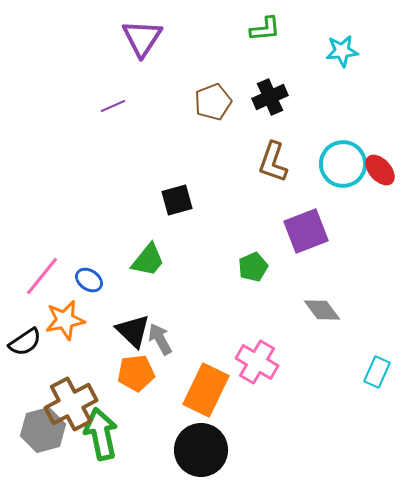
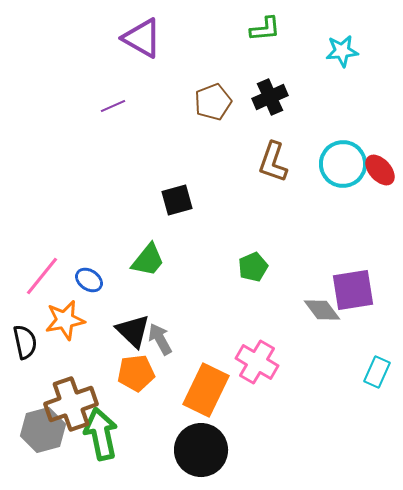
purple triangle: rotated 33 degrees counterclockwise
purple square: moved 47 px right, 59 px down; rotated 12 degrees clockwise
black semicircle: rotated 68 degrees counterclockwise
brown cross: rotated 9 degrees clockwise
